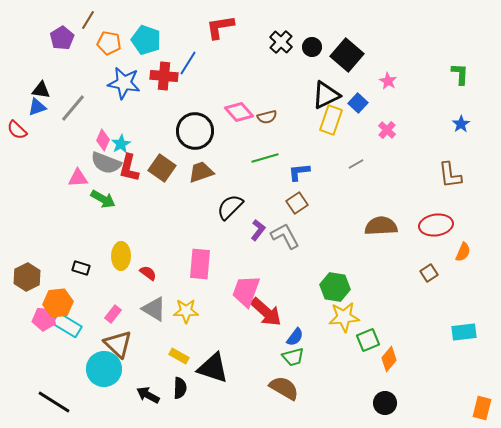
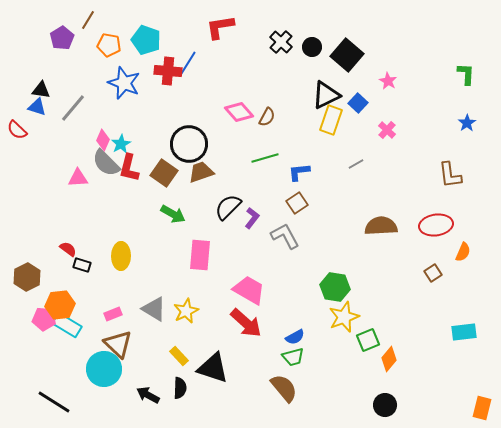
orange pentagon at (109, 43): moved 2 px down
green L-shape at (460, 74): moved 6 px right
red cross at (164, 76): moved 4 px right, 5 px up
blue star at (124, 83): rotated 12 degrees clockwise
blue triangle at (37, 107): rotated 36 degrees clockwise
brown semicircle at (267, 117): rotated 48 degrees counterclockwise
blue star at (461, 124): moved 6 px right, 1 px up
black circle at (195, 131): moved 6 px left, 13 px down
gray semicircle at (106, 163): rotated 24 degrees clockwise
brown square at (162, 168): moved 2 px right, 5 px down
green arrow at (103, 199): moved 70 px right, 15 px down
black semicircle at (230, 207): moved 2 px left
purple L-shape at (258, 230): moved 6 px left, 12 px up
pink rectangle at (200, 264): moved 9 px up
black rectangle at (81, 268): moved 1 px right, 3 px up
red semicircle at (148, 273): moved 80 px left, 24 px up
brown square at (429, 273): moved 4 px right
pink trapezoid at (246, 291): moved 3 px right, 1 px up; rotated 100 degrees clockwise
orange hexagon at (58, 303): moved 2 px right, 2 px down
yellow star at (186, 311): rotated 25 degrees counterclockwise
red arrow at (266, 312): moved 20 px left, 11 px down
pink rectangle at (113, 314): rotated 30 degrees clockwise
yellow star at (344, 317): rotated 16 degrees counterclockwise
blue semicircle at (295, 337): rotated 24 degrees clockwise
yellow rectangle at (179, 356): rotated 18 degrees clockwise
brown semicircle at (284, 388): rotated 20 degrees clockwise
black circle at (385, 403): moved 2 px down
